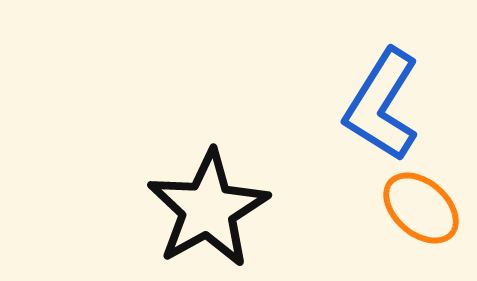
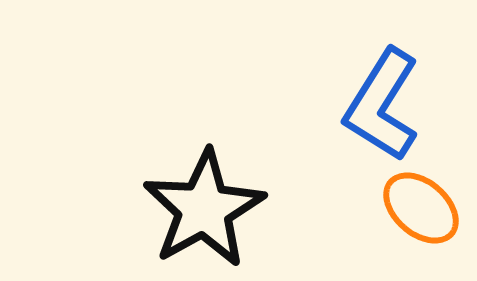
black star: moved 4 px left
